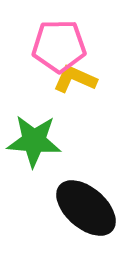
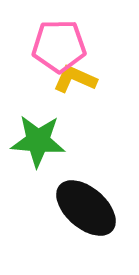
green star: moved 4 px right
